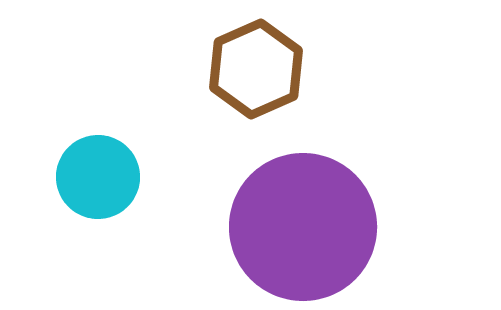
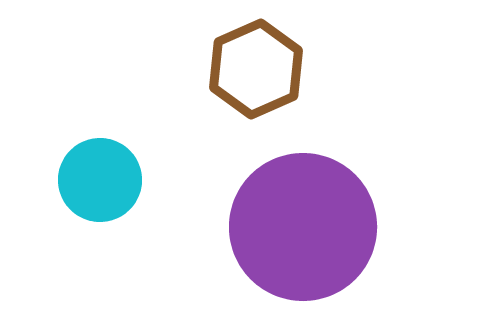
cyan circle: moved 2 px right, 3 px down
